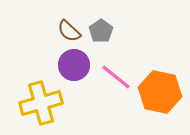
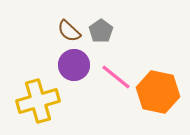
orange hexagon: moved 2 px left
yellow cross: moved 3 px left, 2 px up
